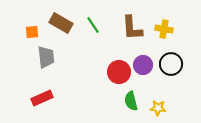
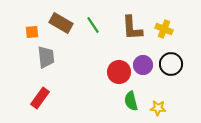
yellow cross: rotated 12 degrees clockwise
red rectangle: moved 2 px left; rotated 30 degrees counterclockwise
